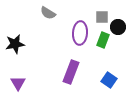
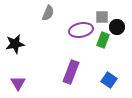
gray semicircle: rotated 98 degrees counterclockwise
black circle: moved 1 px left
purple ellipse: moved 1 px right, 3 px up; rotated 75 degrees clockwise
